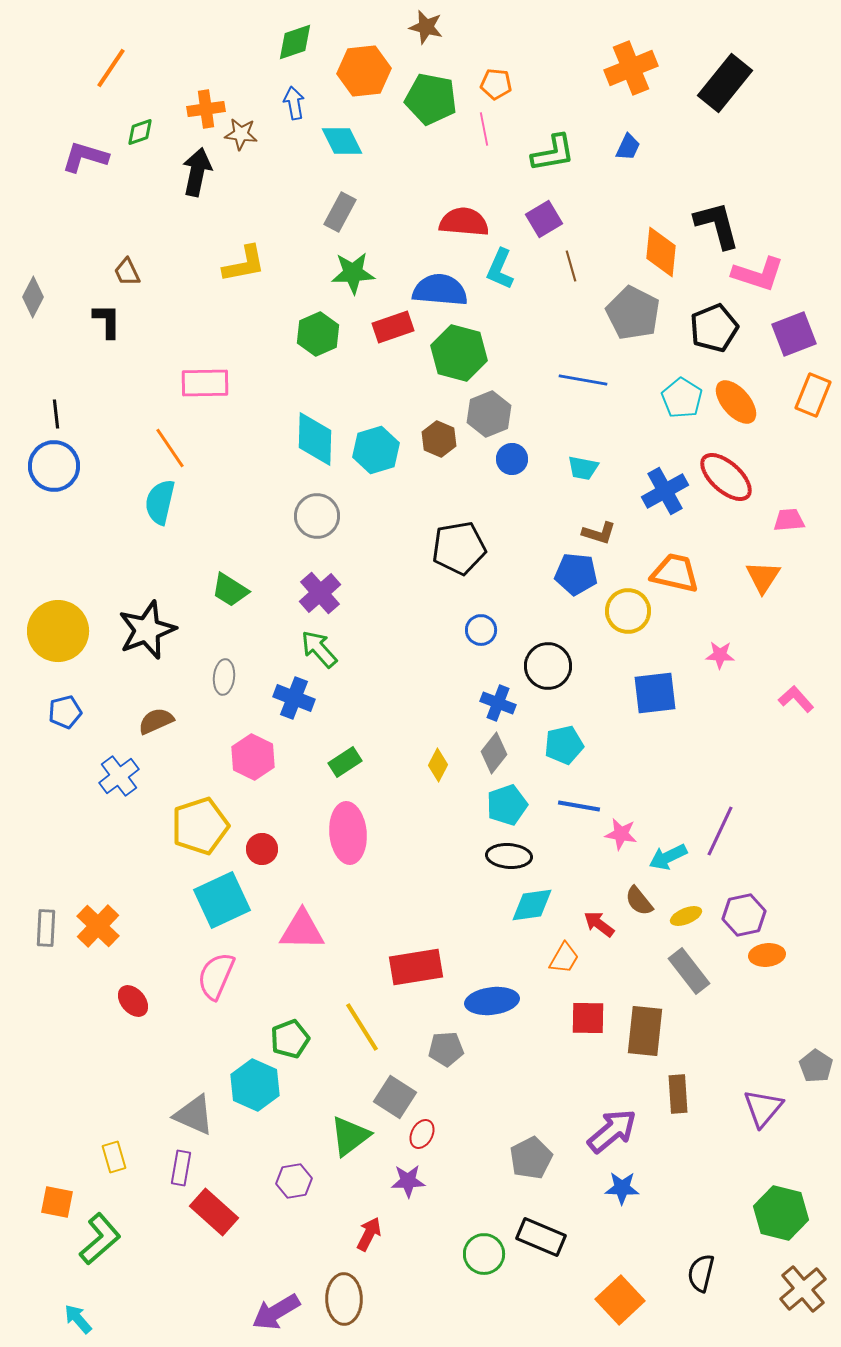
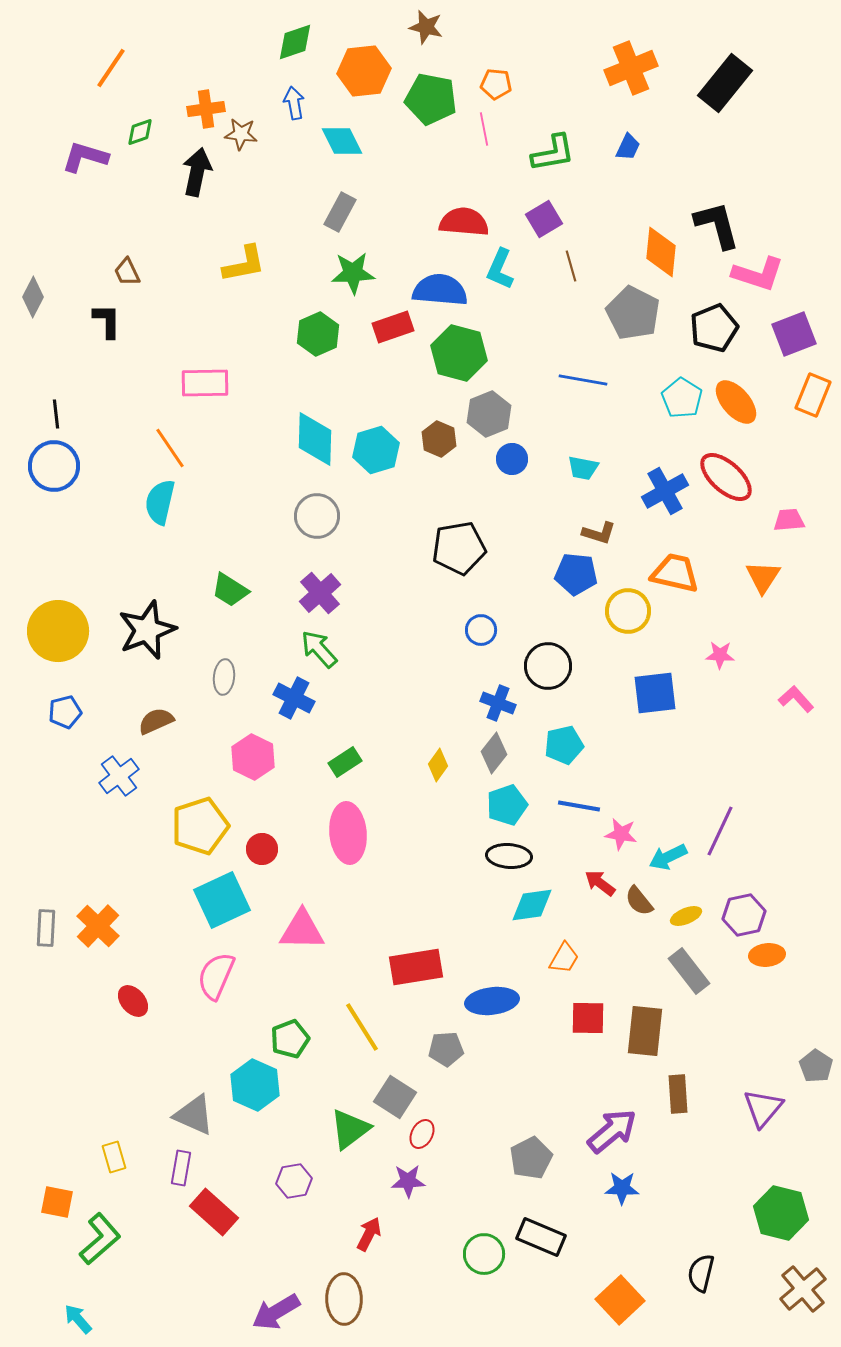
blue cross at (294, 698): rotated 6 degrees clockwise
yellow diamond at (438, 765): rotated 8 degrees clockwise
red arrow at (599, 924): moved 1 px right, 41 px up
green triangle at (350, 1136): moved 7 px up
